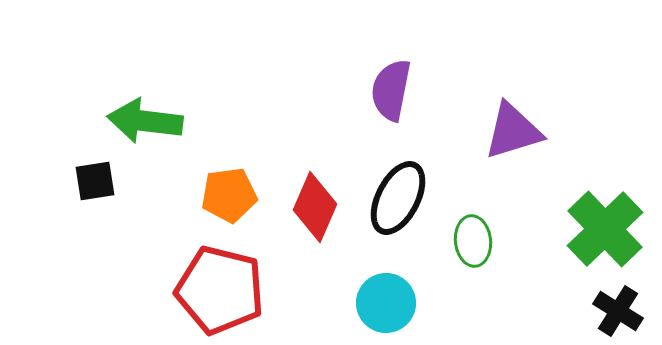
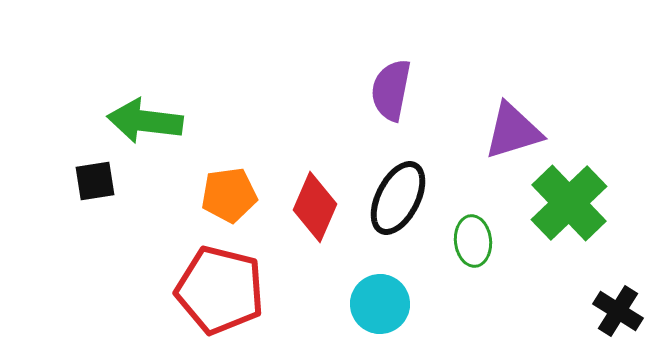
green cross: moved 36 px left, 26 px up
cyan circle: moved 6 px left, 1 px down
